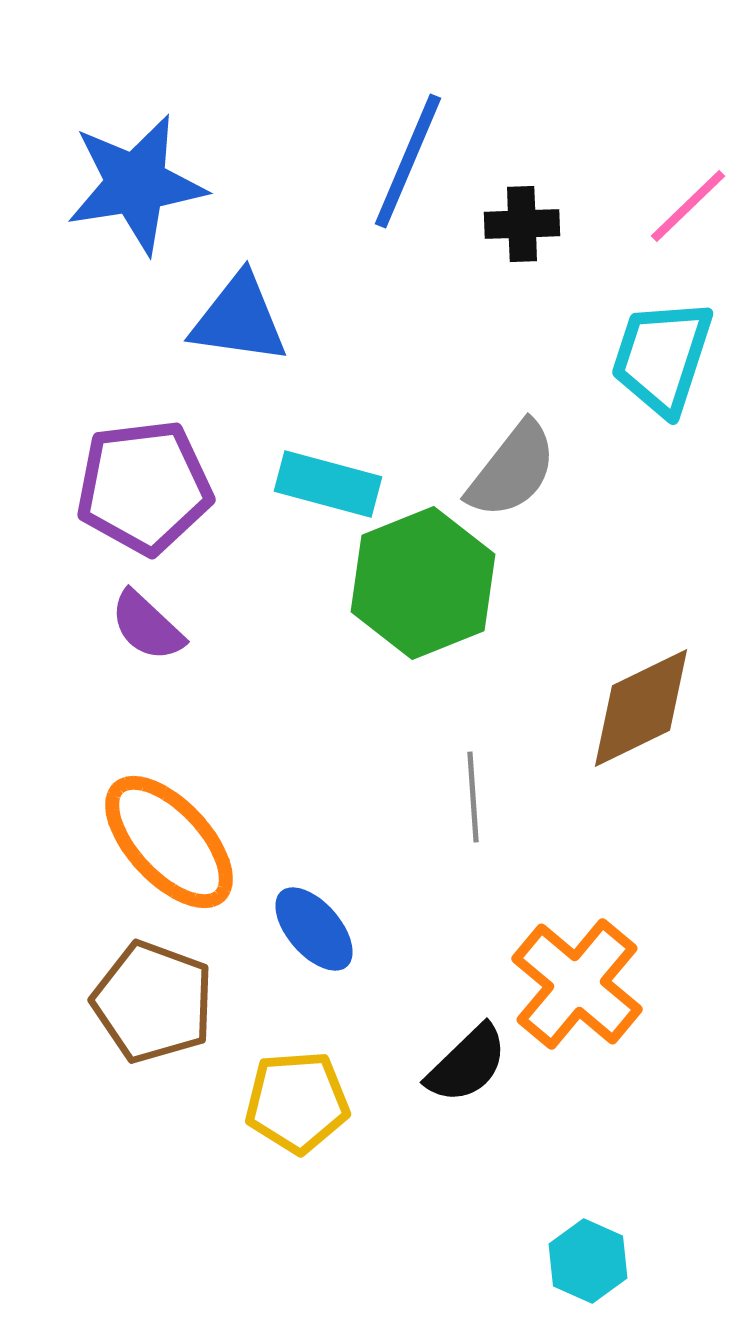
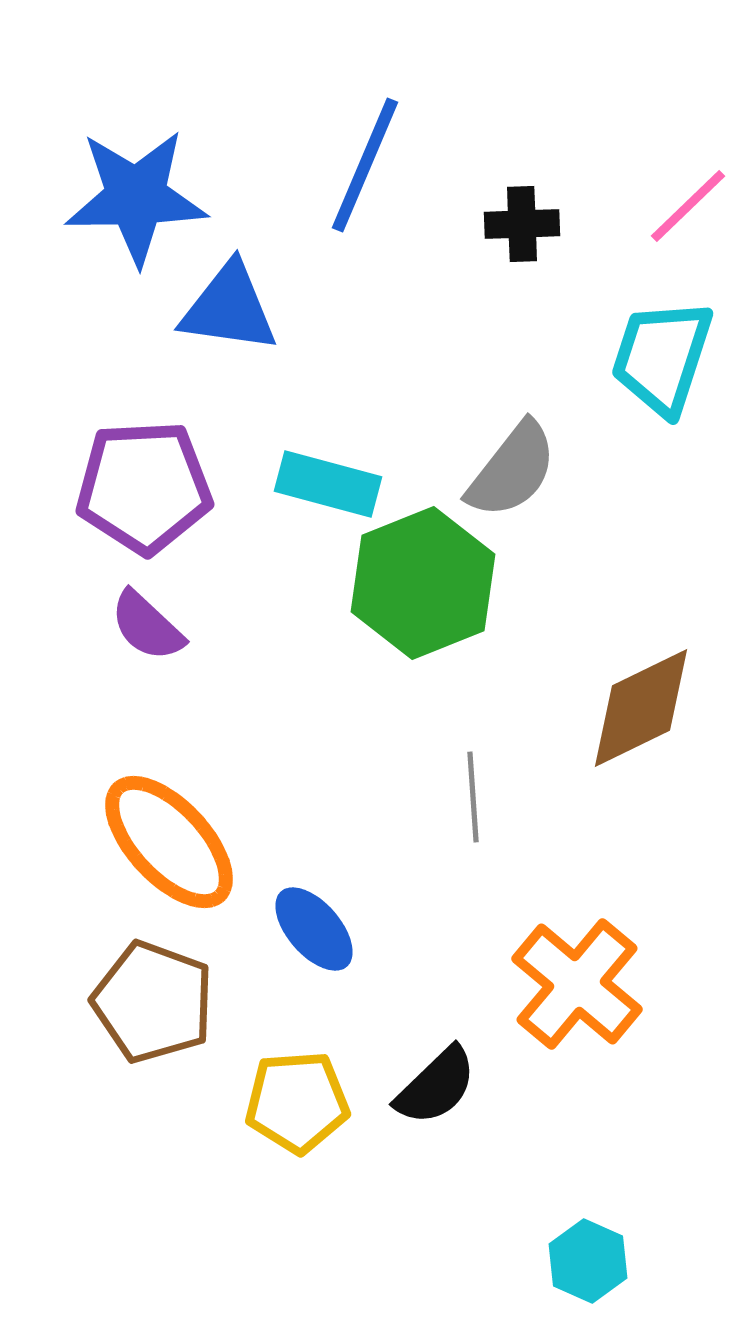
blue line: moved 43 px left, 4 px down
blue star: moved 13 px down; rotated 8 degrees clockwise
blue triangle: moved 10 px left, 11 px up
purple pentagon: rotated 4 degrees clockwise
black semicircle: moved 31 px left, 22 px down
